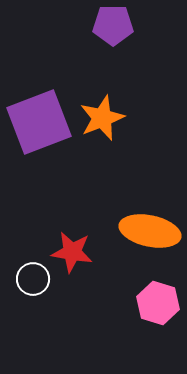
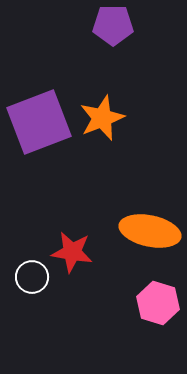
white circle: moved 1 px left, 2 px up
